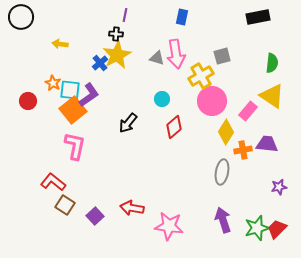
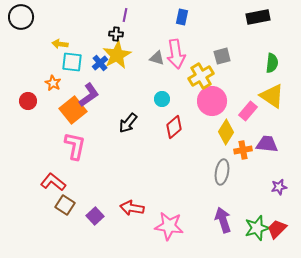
cyan square: moved 2 px right, 28 px up
